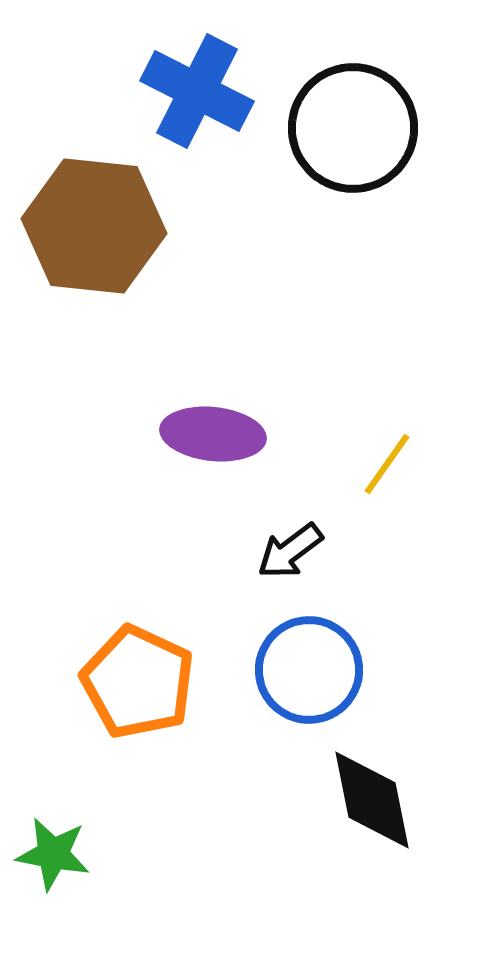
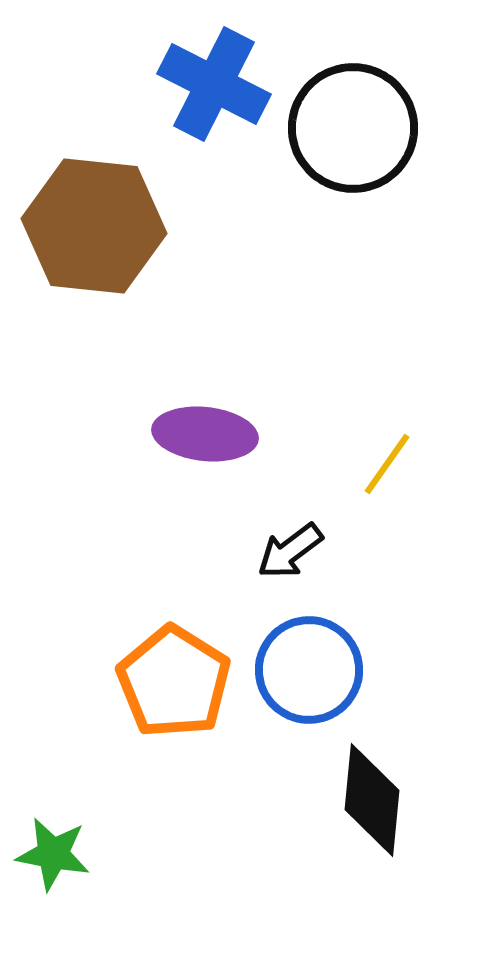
blue cross: moved 17 px right, 7 px up
purple ellipse: moved 8 px left
orange pentagon: moved 36 px right; rotated 7 degrees clockwise
black diamond: rotated 17 degrees clockwise
